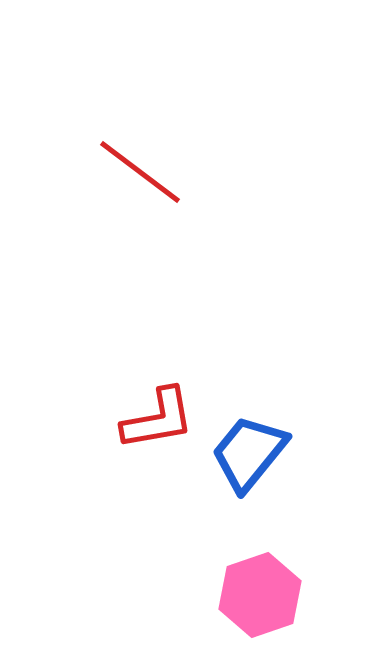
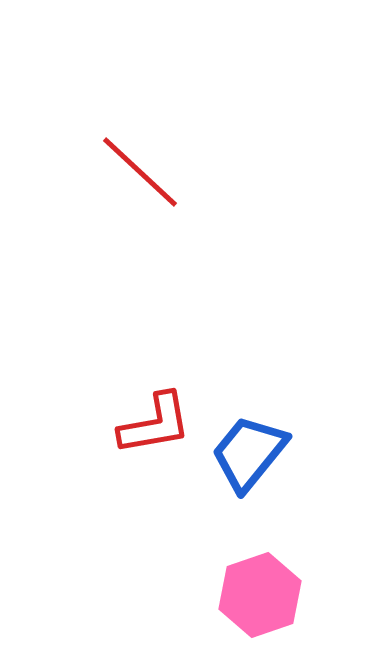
red line: rotated 6 degrees clockwise
red L-shape: moved 3 px left, 5 px down
